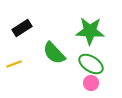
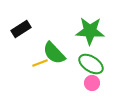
black rectangle: moved 1 px left, 1 px down
yellow line: moved 26 px right, 1 px up
pink circle: moved 1 px right
